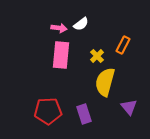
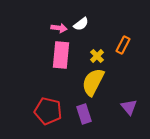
yellow semicircle: moved 12 px left; rotated 12 degrees clockwise
red pentagon: rotated 16 degrees clockwise
